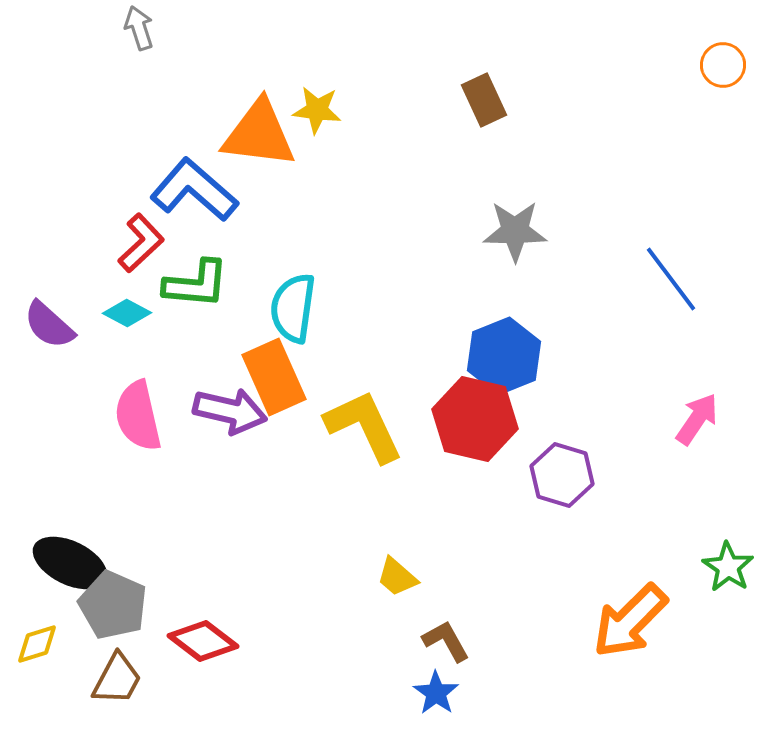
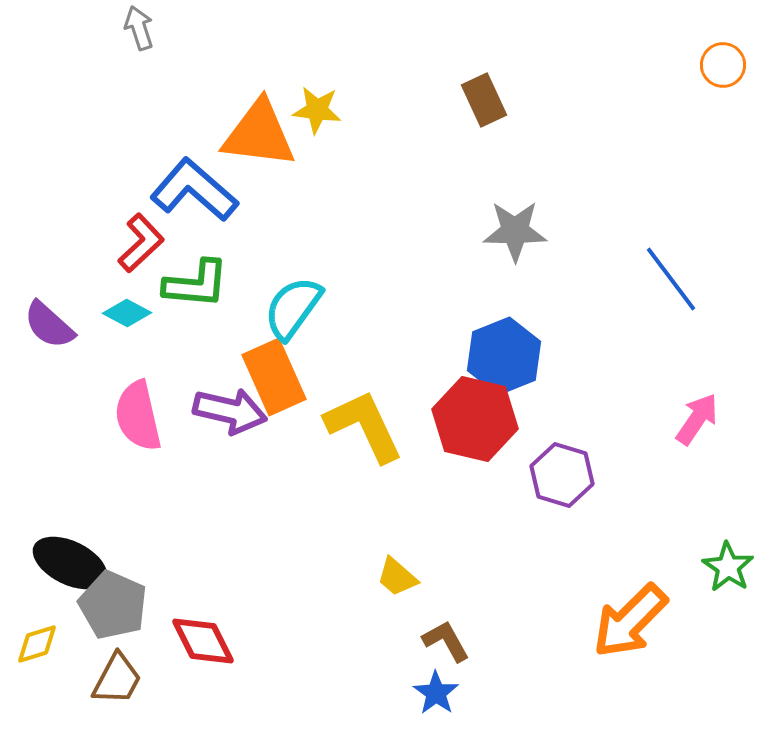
cyan semicircle: rotated 28 degrees clockwise
red diamond: rotated 26 degrees clockwise
